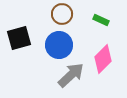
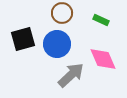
brown circle: moved 1 px up
black square: moved 4 px right, 1 px down
blue circle: moved 2 px left, 1 px up
pink diamond: rotated 68 degrees counterclockwise
